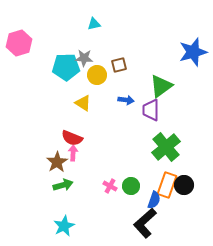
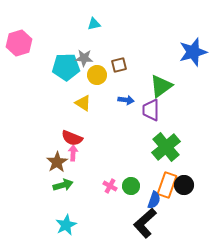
cyan star: moved 2 px right, 1 px up
